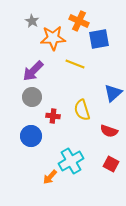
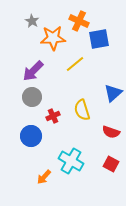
yellow line: rotated 60 degrees counterclockwise
red cross: rotated 32 degrees counterclockwise
red semicircle: moved 2 px right, 1 px down
cyan cross: rotated 30 degrees counterclockwise
orange arrow: moved 6 px left
